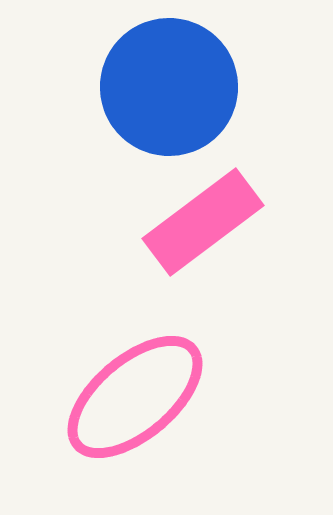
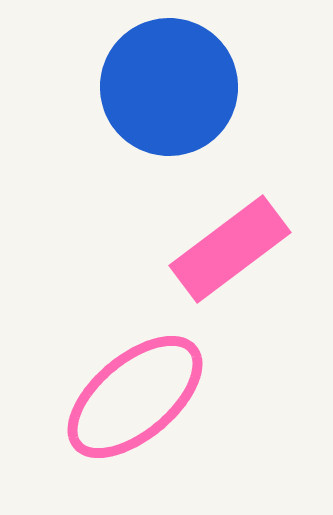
pink rectangle: moved 27 px right, 27 px down
